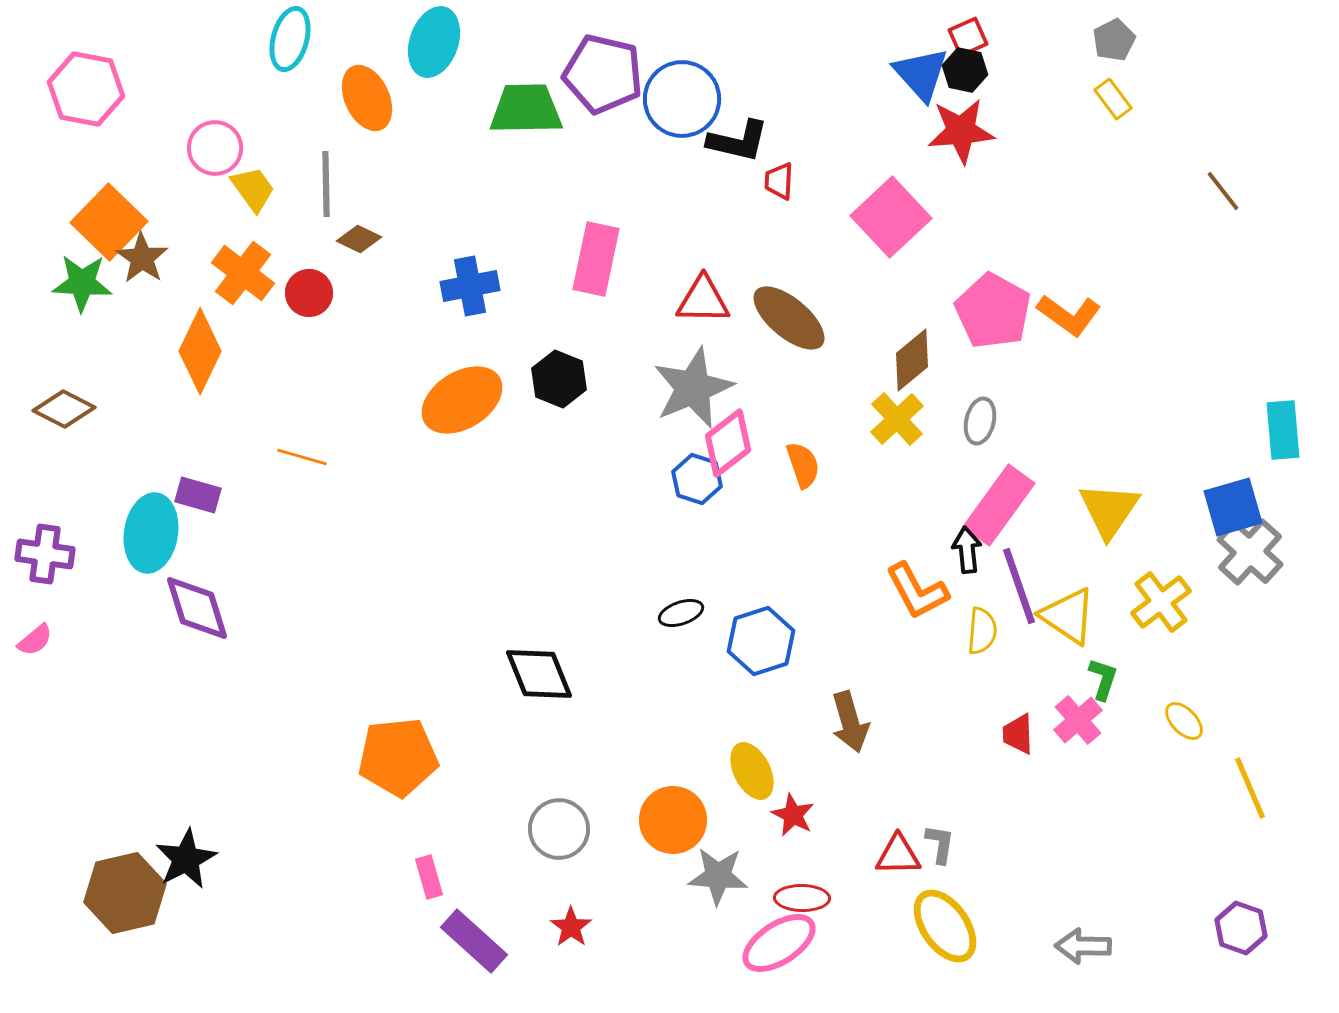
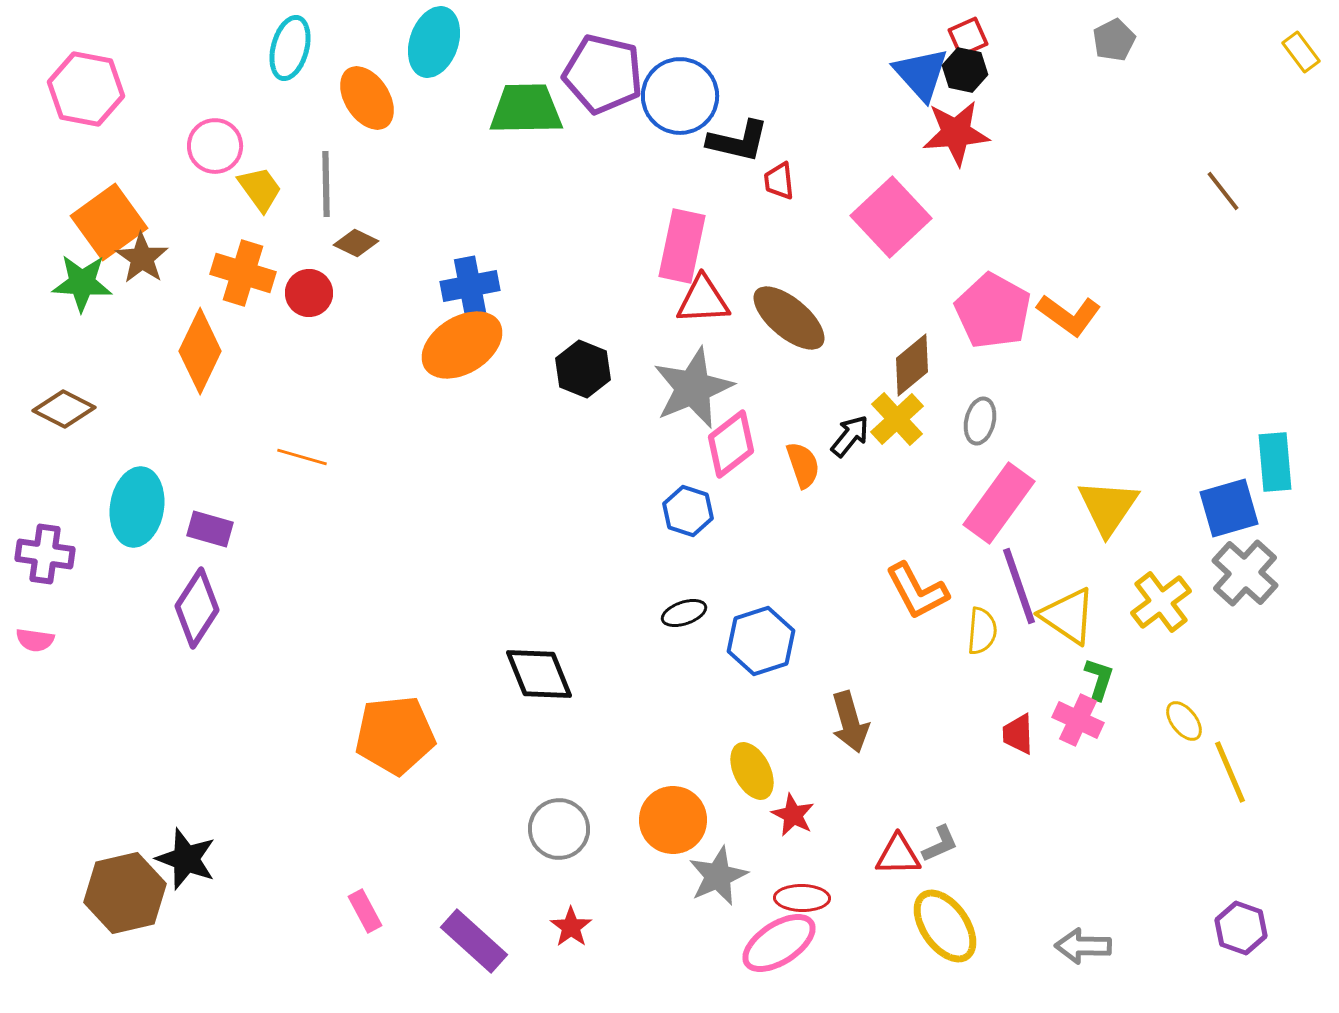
cyan ellipse at (290, 39): moved 9 px down
orange ellipse at (367, 98): rotated 8 degrees counterclockwise
blue circle at (682, 99): moved 2 px left, 3 px up
yellow rectangle at (1113, 99): moved 188 px right, 47 px up
red star at (961, 131): moved 5 px left, 2 px down
pink circle at (215, 148): moved 2 px up
red trapezoid at (779, 181): rotated 9 degrees counterclockwise
yellow trapezoid at (253, 189): moved 7 px right
orange square at (109, 222): rotated 10 degrees clockwise
brown diamond at (359, 239): moved 3 px left, 4 px down
pink rectangle at (596, 259): moved 86 px right, 13 px up
orange cross at (243, 273): rotated 20 degrees counterclockwise
red triangle at (703, 300): rotated 4 degrees counterclockwise
brown diamond at (912, 360): moved 5 px down
black hexagon at (559, 379): moved 24 px right, 10 px up
orange ellipse at (462, 400): moved 55 px up
cyan rectangle at (1283, 430): moved 8 px left, 32 px down
pink diamond at (728, 443): moved 3 px right, 1 px down
blue hexagon at (697, 479): moved 9 px left, 32 px down
purple rectangle at (198, 495): moved 12 px right, 34 px down
pink rectangle at (999, 505): moved 2 px up
blue square at (1233, 507): moved 4 px left, 1 px down
yellow triangle at (1109, 510): moved 1 px left, 3 px up
cyan ellipse at (151, 533): moved 14 px left, 26 px up
black arrow at (967, 550): moved 117 px left, 114 px up; rotated 45 degrees clockwise
gray cross at (1250, 552): moved 5 px left, 21 px down
purple diamond at (197, 608): rotated 50 degrees clockwise
black ellipse at (681, 613): moved 3 px right
pink semicircle at (35, 640): rotated 48 degrees clockwise
green L-shape at (1103, 679): moved 4 px left
pink cross at (1078, 720): rotated 24 degrees counterclockwise
yellow ellipse at (1184, 721): rotated 6 degrees clockwise
orange pentagon at (398, 757): moved 3 px left, 22 px up
yellow line at (1250, 788): moved 20 px left, 16 px up
gray L-shape at (940, 844): rotated 57 degrees clockwise
black star at (186, 859): rotated 24 degrees counterclockwise
gray star at (718, 876): rotated 28 degrees counterclockwise
pink rectangle at (429, 877): moved 64 px left, 34 px down; rotated 12 degrees counterclockwise
